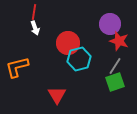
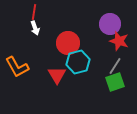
cyan hexagon: moved 1 px left, 3 px down
orange L-shape: rotated 105 degrees counterclockwise
red triangle: moved 20 px up
